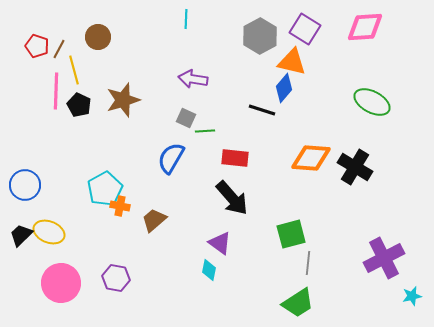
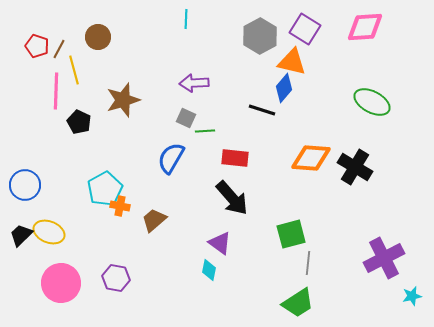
purple arrow: moved 1 px right, 4 px down; rotated 12 degrees counterclockwise
black pentagon: moved 17 px down
